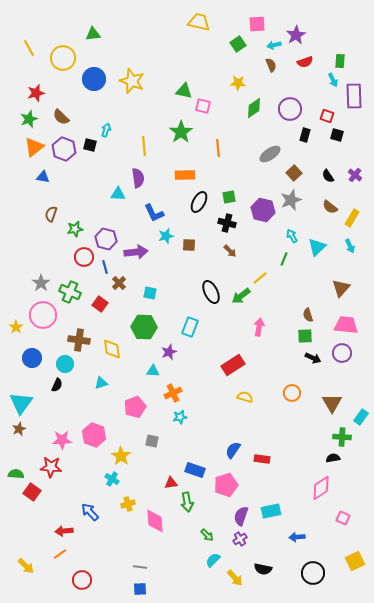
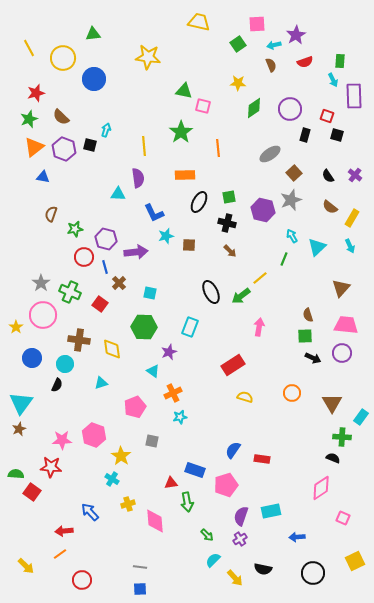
yellow star at (132, 81): moved 16 px right, 24 px up; rotated 15 degrees counterclockwise
cyan triangle at (153, 371): rotated 32 degrees clockwise
black semicircle at (333, 458): rotated 32 degrees clockwise
